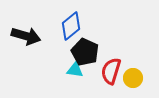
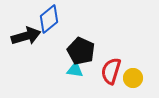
blue diamond: moved 22 px left, 7 px up
black arrow: rotated 32 degrees counterclockwise
black pentagon: moved 4 px left, 1 px up
